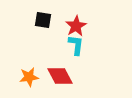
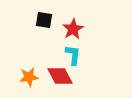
black square: moved 1 px right
red star: moved 3 px left, 3 px down
cyan L-shape: moved 3 px left, 10 px down
